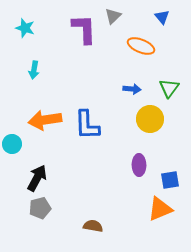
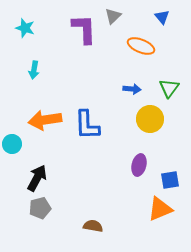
purple ellipse: rotated 15 degrees clockwise
